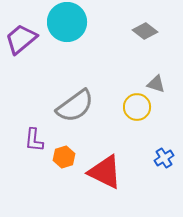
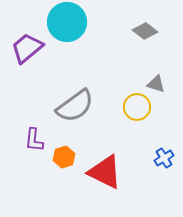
purple trapezoid: moved 6 px right, 9 px down
